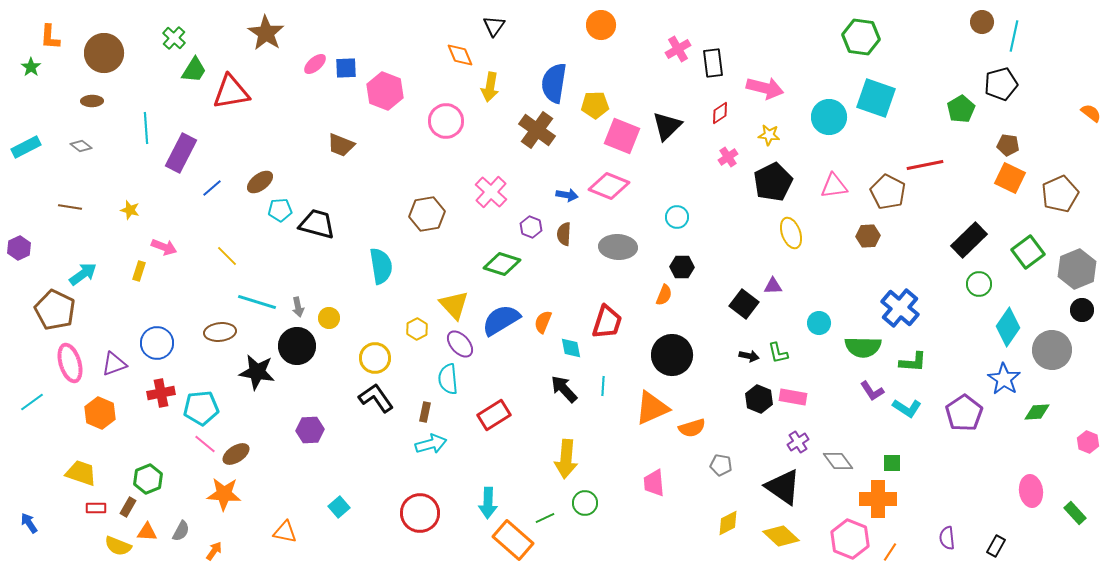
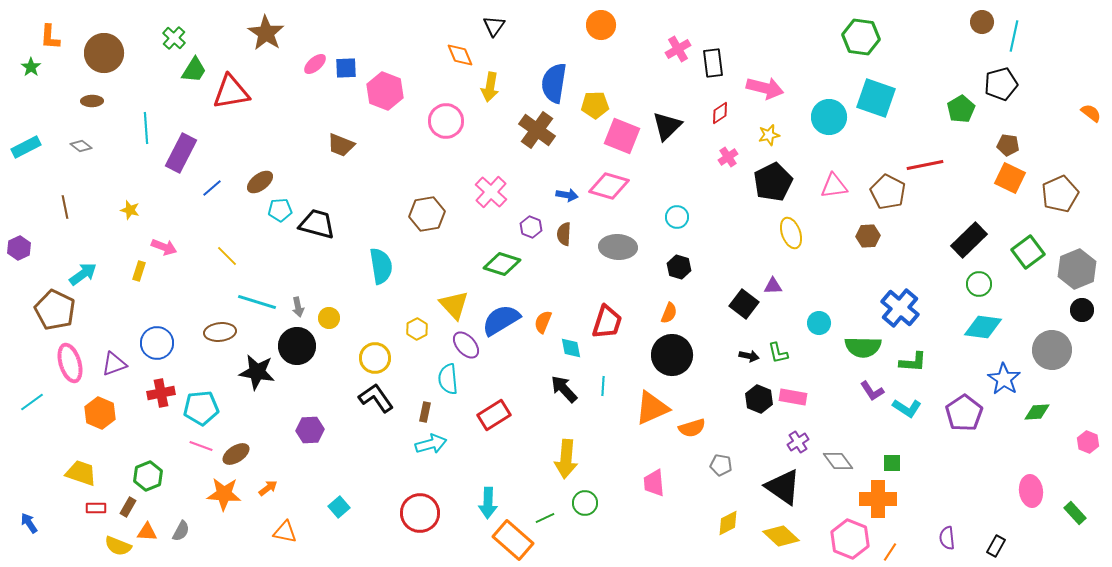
yellow star at (769, 135): rotated 20 degrees counterclockwise
pink diamond at (609, 186): rotated 6 degrees counterclockwise
brown line at (70, 207): moved 5 px left; rotated 70 degrees clockwise
black hexagon at (682, 267): moved 3 px left; rotated 15 degrees clockwise
orange semicircle at (664, 295): moved 5 px right, 18 px down
cyan diamond at (1008, 327): moved 25 px left; rotated 63 degrees clockwise
purple ellipse at (460, 344): moved 6 px right, 1 px down
pink line at (205, 444): moved 4 px left, 2 px down; rotated 20 degrees counterclockwise
green hexagon at (148, 479): moved 3 px up
orange arrow at (214, 551): moved 54 px right, 63 px up; rotated 18 degrees clockwise
